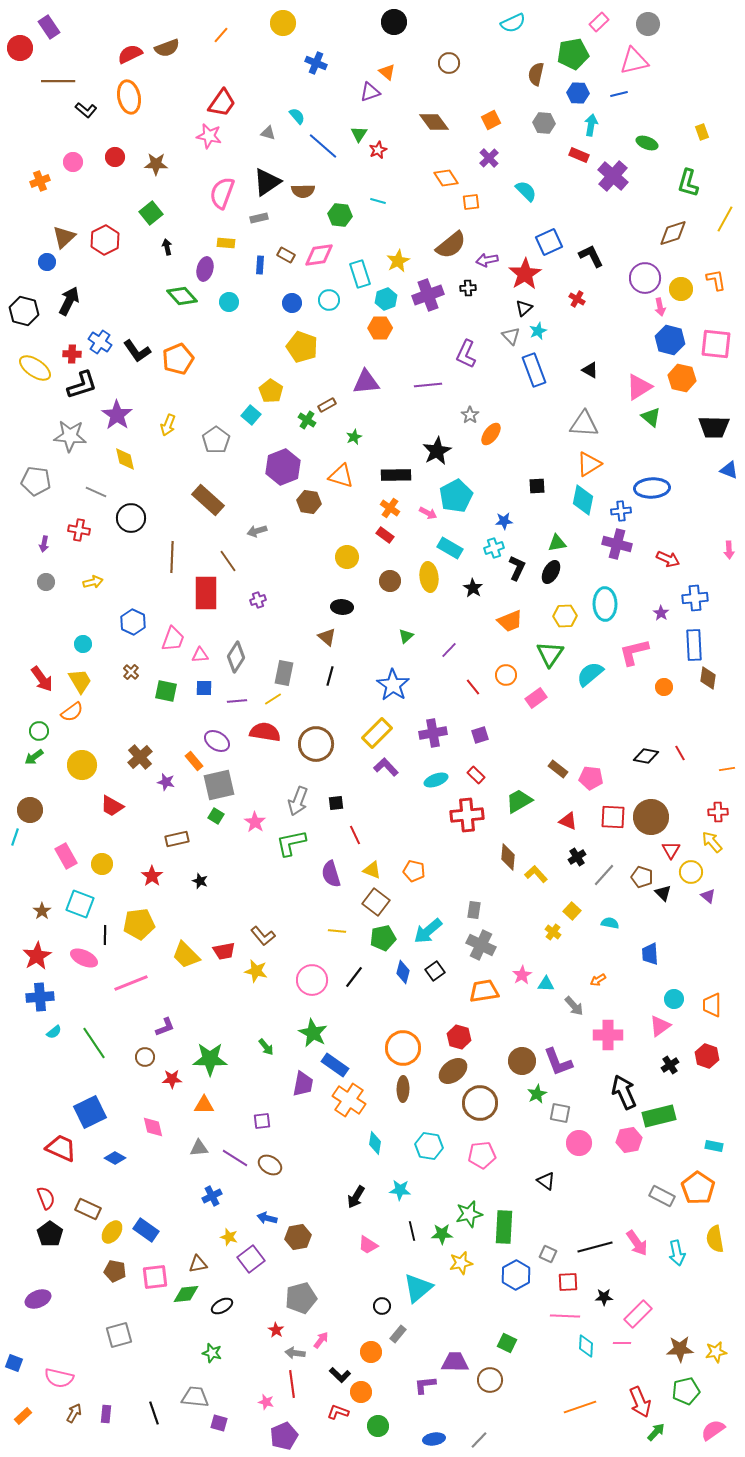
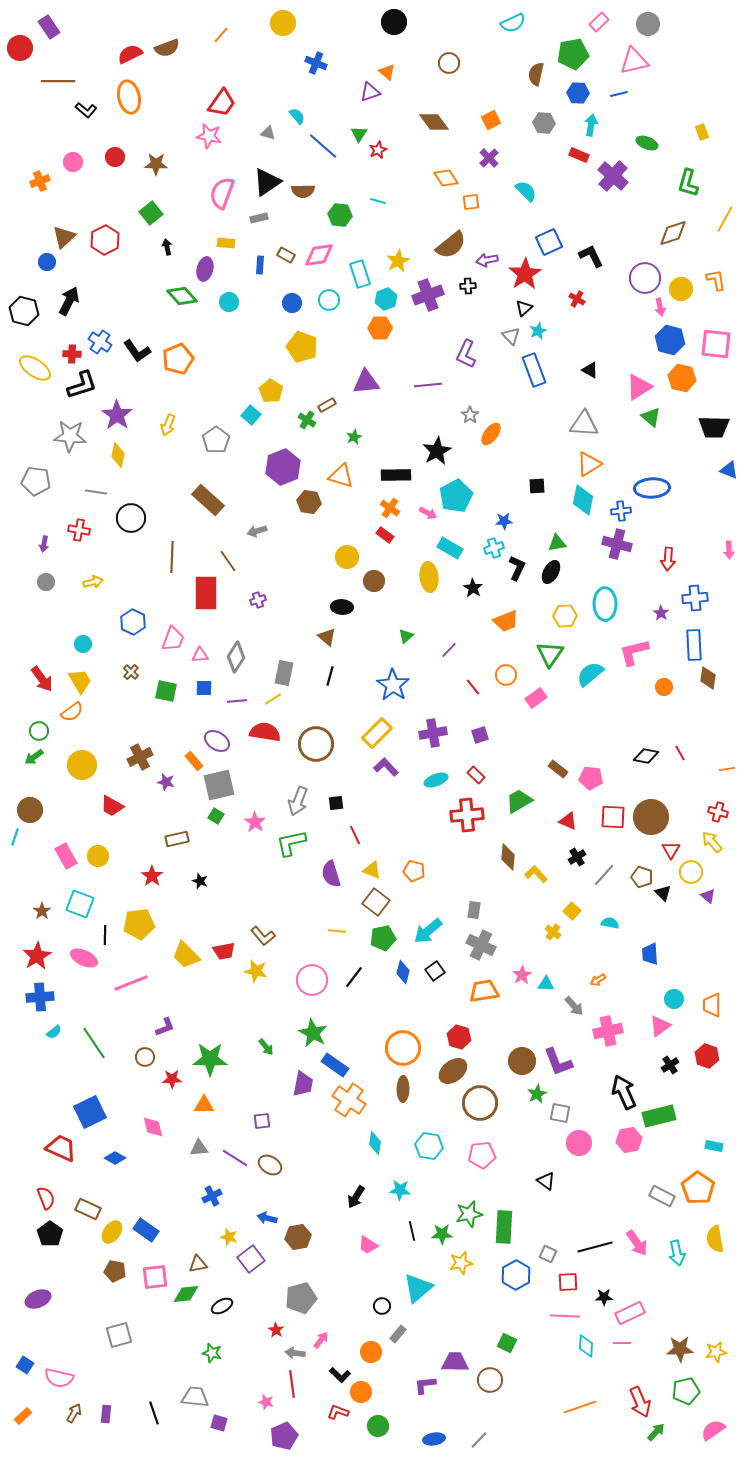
black cross at (468, 288): moved 2 px up
yellow diamond at (125, 459): moved 7 px left, 4 px up; rotated 25 degrees clockwise
gray line at (96, 492): rotated 15 degrees counterclockwise
red arrow at (668, 559): rotated 70 degrees clockwise
brown circle at (390, 581): moved 16 px left
orange trapezoid at (510, 621): moved 4 px left
brown cross at (140, 757): rotated 15 degrees clockwise
red cross at (718, 812): rotated 18 degrees clockwise
yellow circle at (102, 864): moved 4 px left, 8 px up
pink cross at (608, 1035): moved 4 px up; rotated 12 degrees counterclockwise
pink rectangle at (638, 1314): moved 8 px left, 1 px up; rotated 20 degrees clockwise
blue square at (14, 1363): moved 11 px right, 2 px down; rotated 12 degrees clockwise
